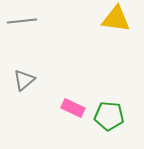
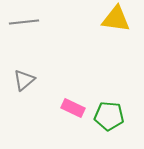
gray line: moved 2 px right, 1 px down
